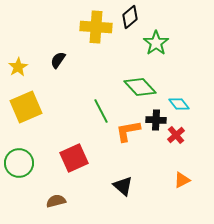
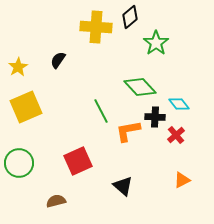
black cross: moved 1 px left, 3 px up
red square: moved 4 px right, 3 px down
